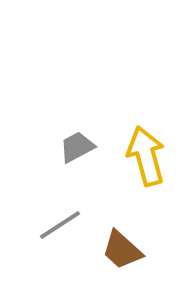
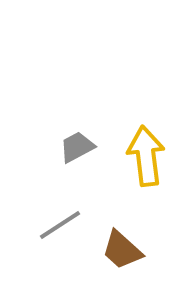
yellow arrow: rotated 8 degrees clockwise
